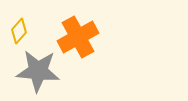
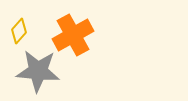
orange cross: moved 5 px left, 2 px up
